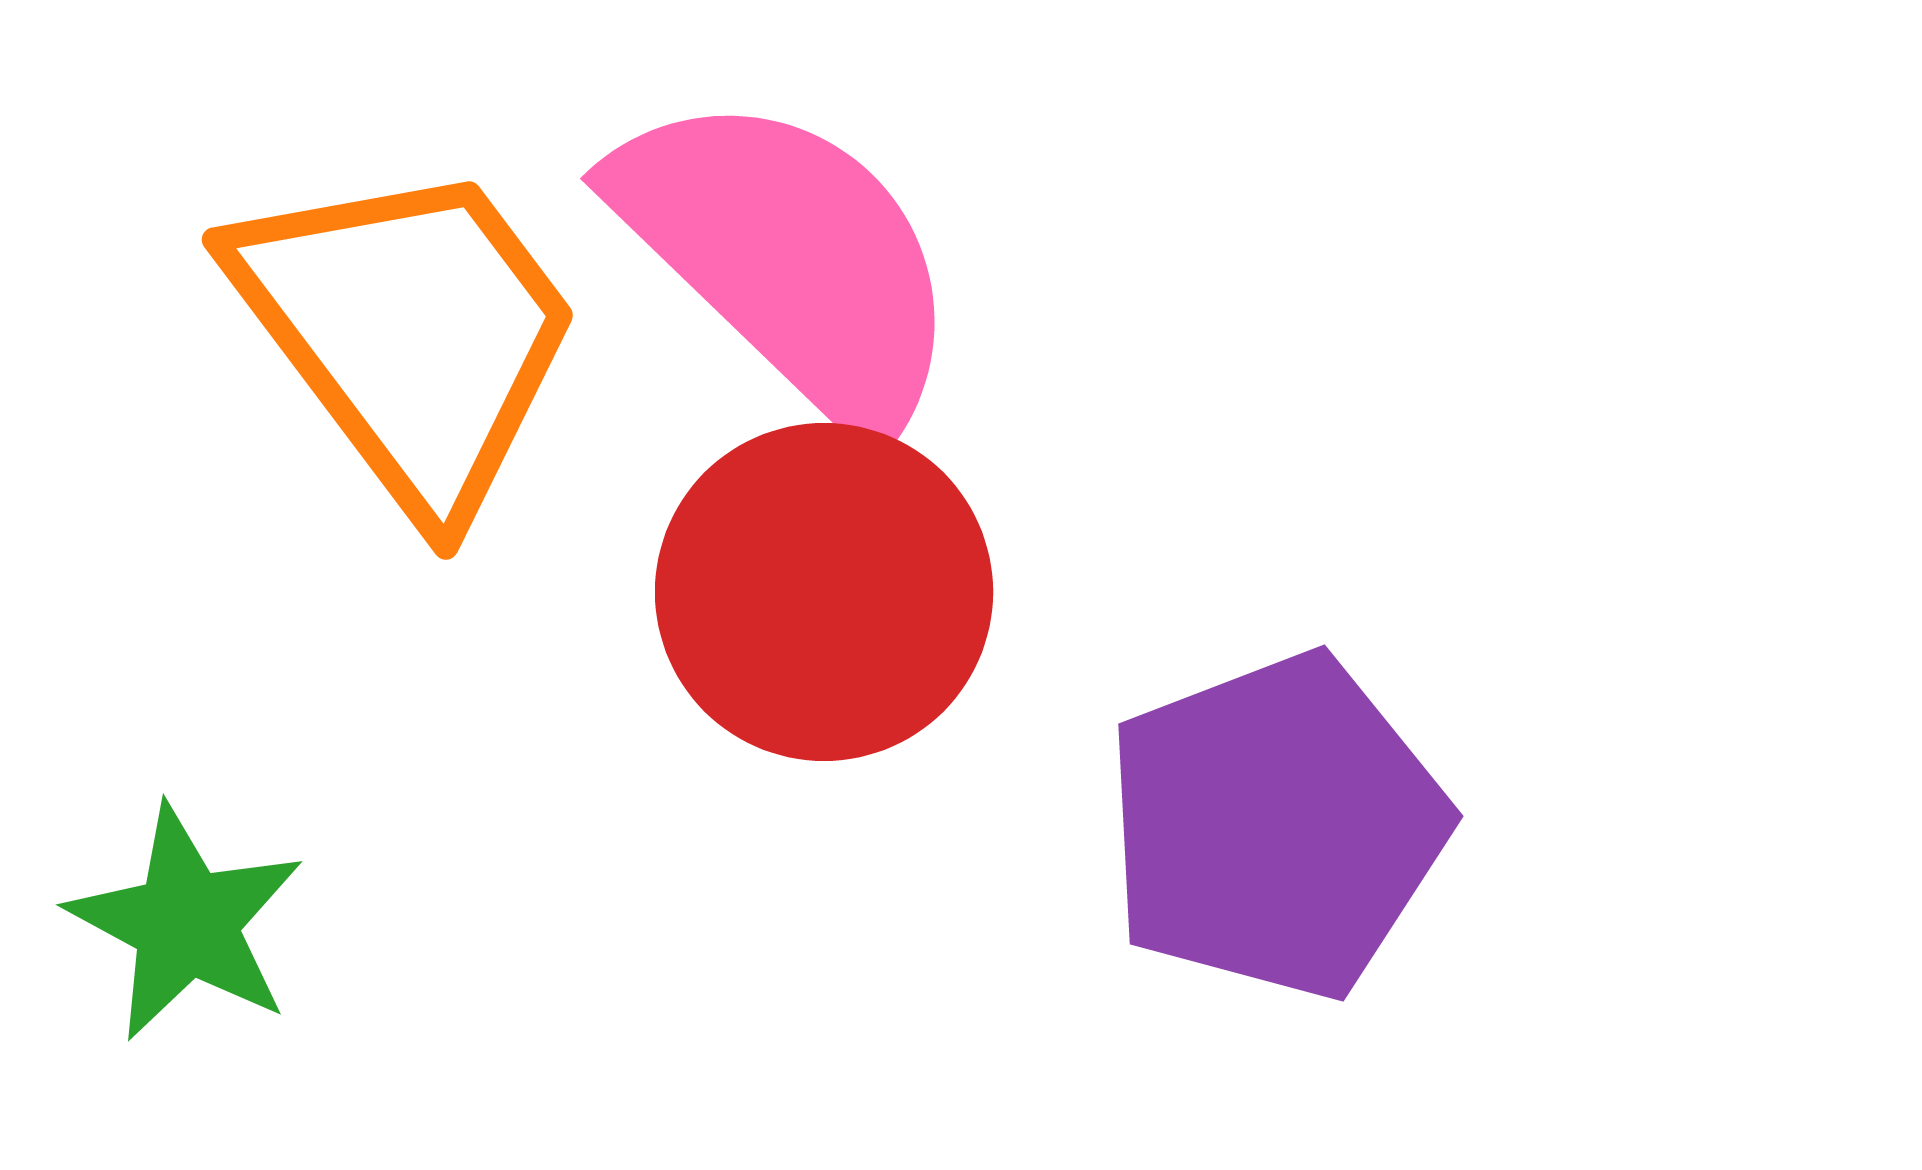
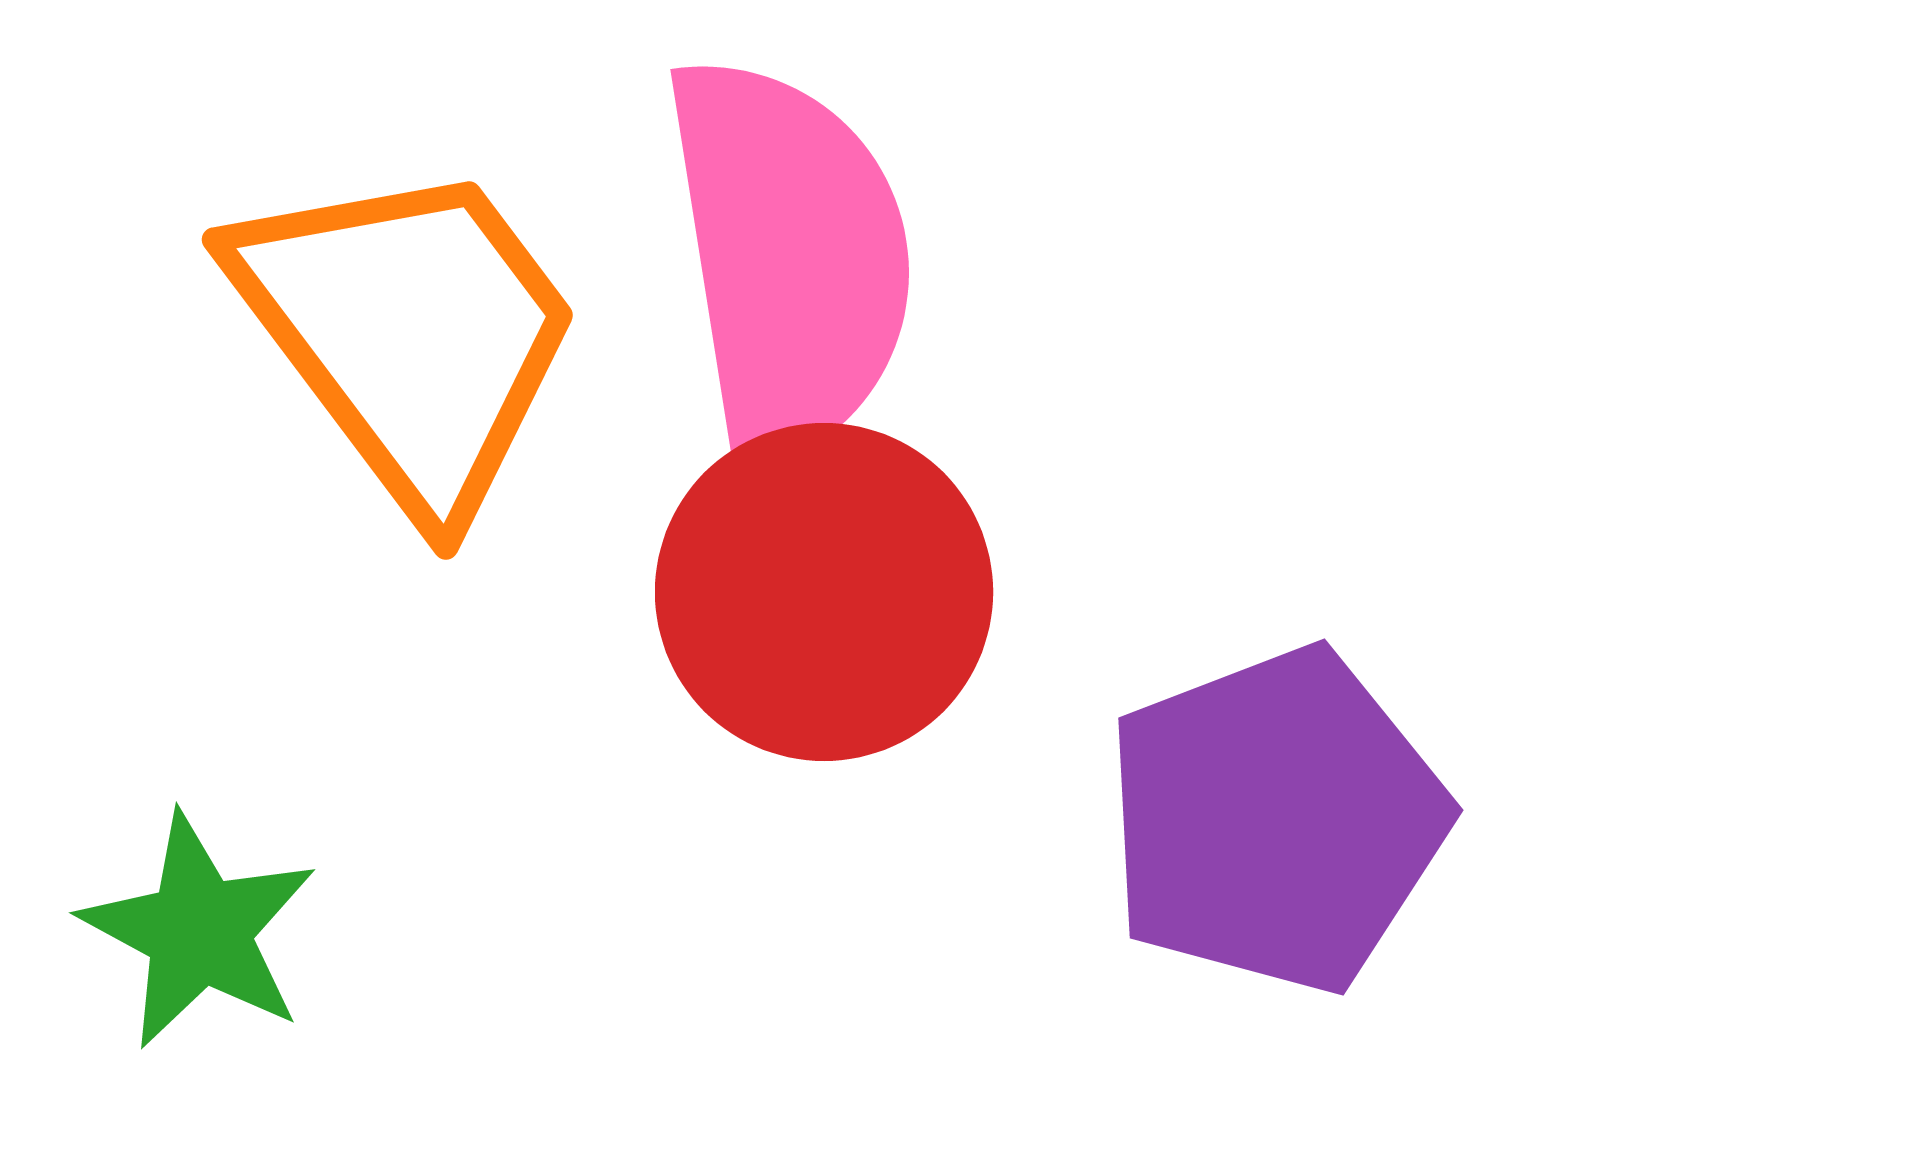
pink semicircle: rotated 37 degrees clockwise
purple pentagon: moved 6 px up
green star: moved 13 px right, 8 px down
